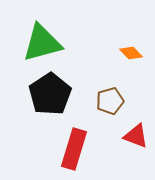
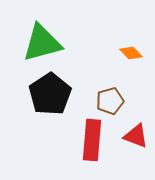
red rectangle: moved 18 px right, 9 px up; rotated 12 degrees counterclockwise
